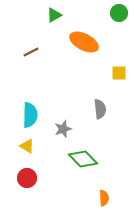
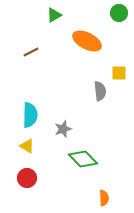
orange ellipse: moved 3 px right, 1 px up
gray semicircle: moved 18 px up
